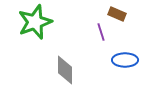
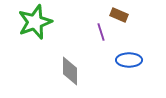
brown rectangle: moved 2 px right, 1 px down
blue ellipse: moved 4 px right
gray diamond: moved 5 px right, 1 px down
